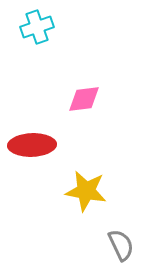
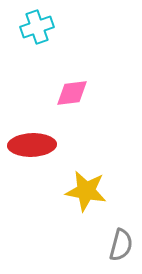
pink diamond: moved 12 px left, 6 px up
gray semicircle: rotated 40 degrees clockwise
